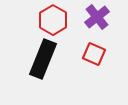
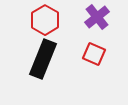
red hexagon: moved 8 px left
